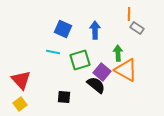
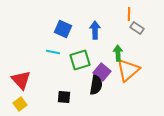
orange triangle: moved 2 px right; rotated 50 degrees clockwise
black semicircle: rotated 60 degrees clockwise
